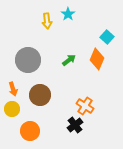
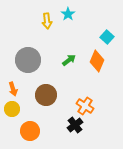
orange diamond: moved 2 px down
brown circle: moved 6 px right
